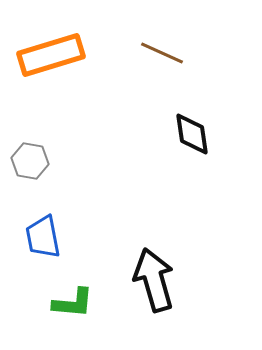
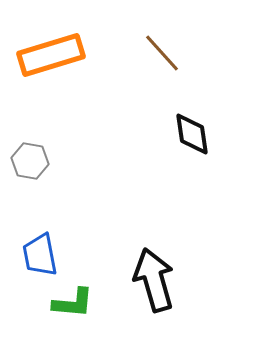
brown line: rotated 24 degrees clockwise
blue trapezoid: moved 3 px left, 18 px down
